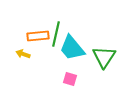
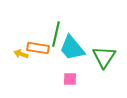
orange rectangle: moved 12 px down; rotated 15 degrees clockwise
yellow arrow: moved 2 px left
pink square: rotated 16 degrees counterclockwise
